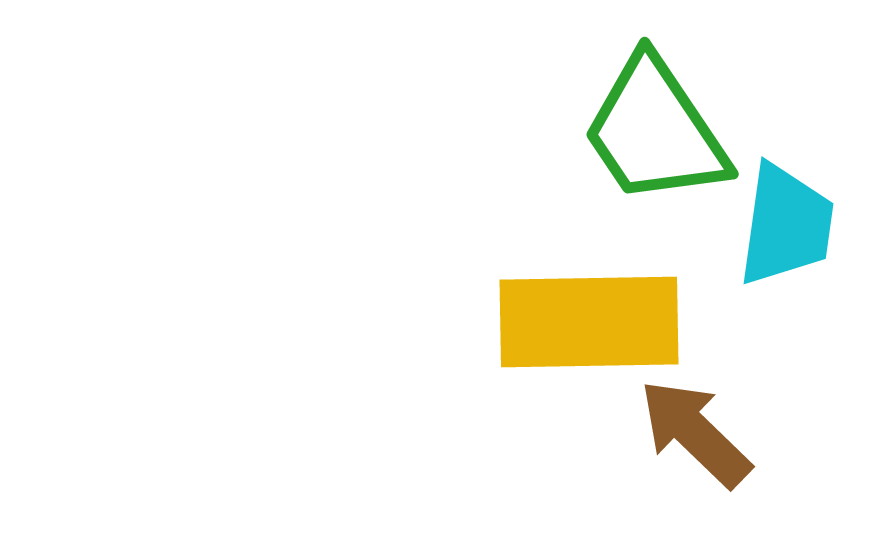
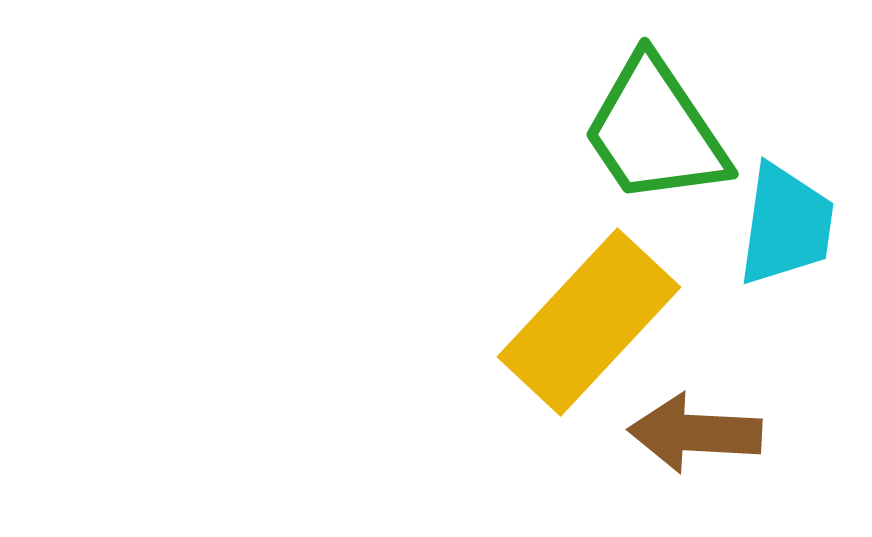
yellow rectangle: rotated 46 degrees counterclockwise
brown arrow: rotated 41 degrees counterclockwise
